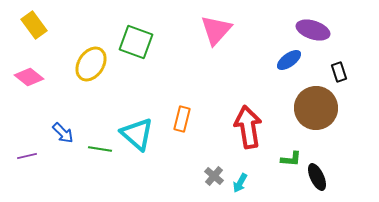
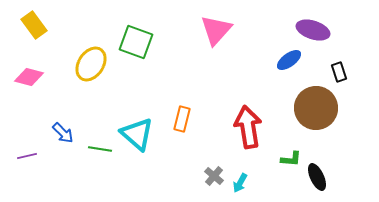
pink diamond: rotated 24 degrees counterclockwise
